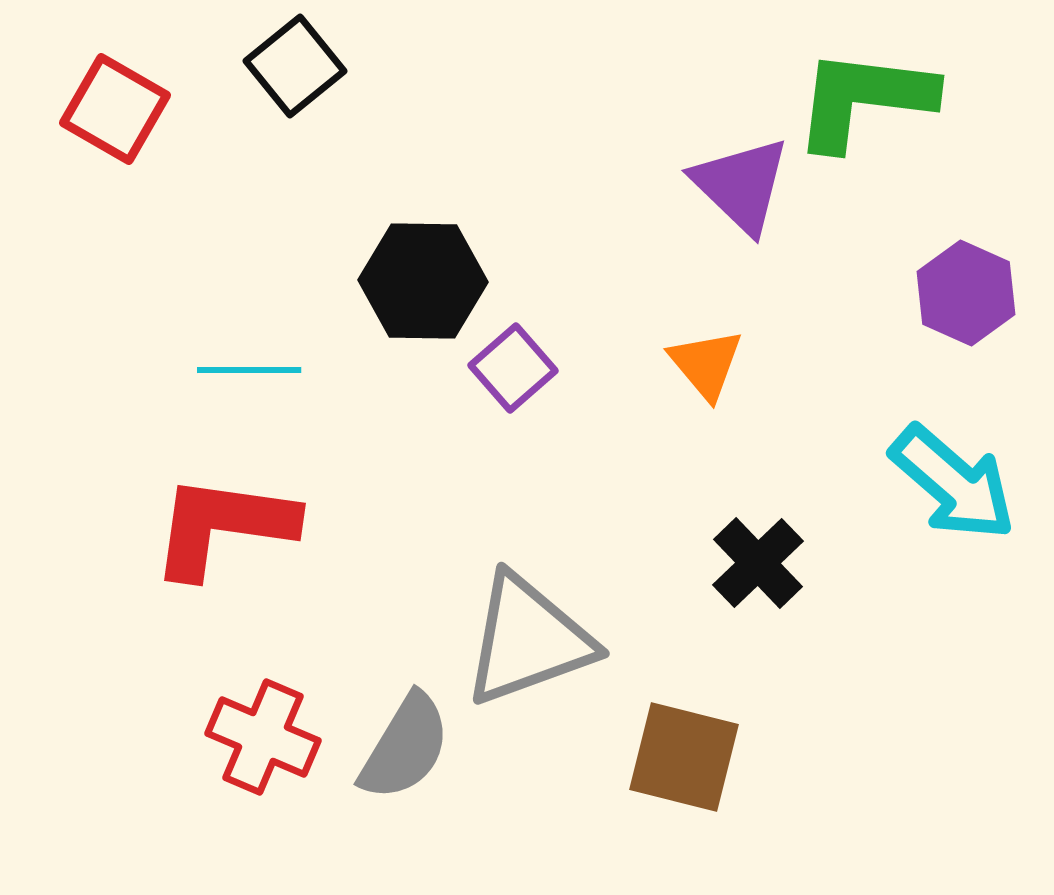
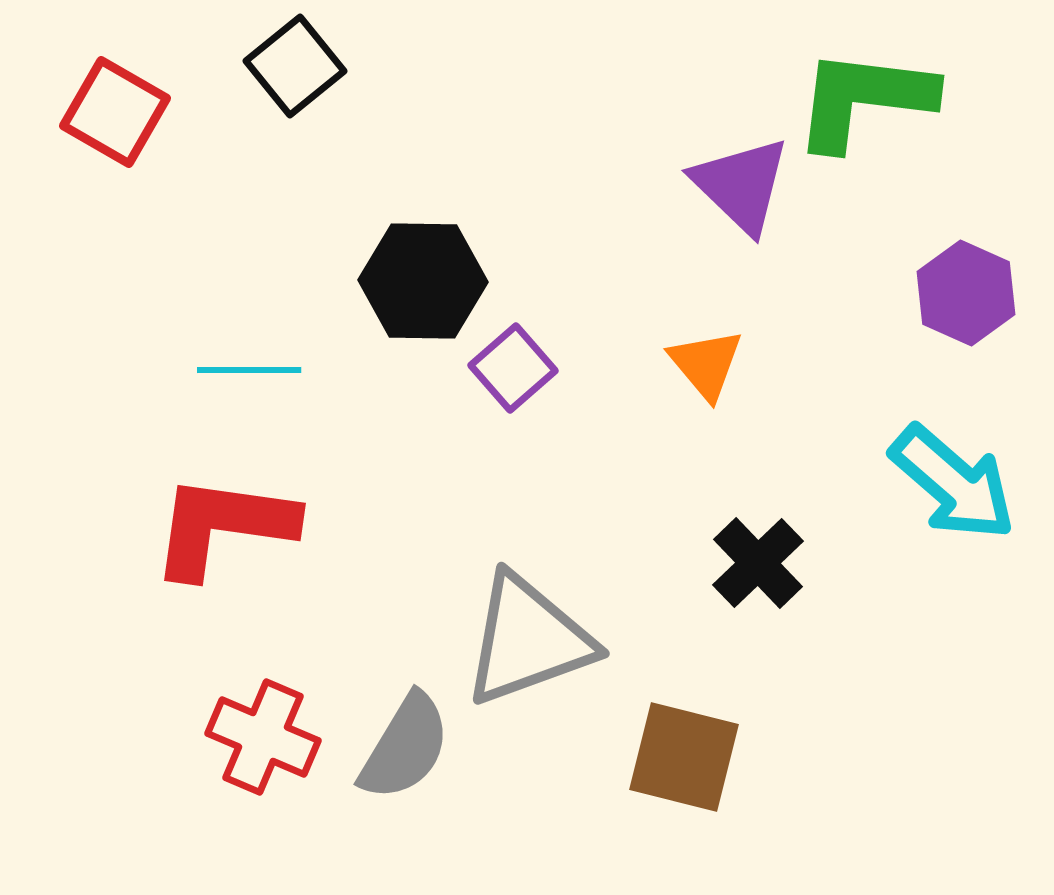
red square: moved 3 px down
